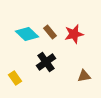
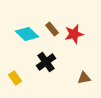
brown rectangle: moved 2 px right, 3 px up
brown triangle: moved 2 px down
